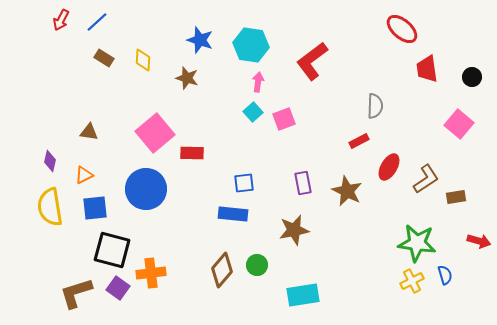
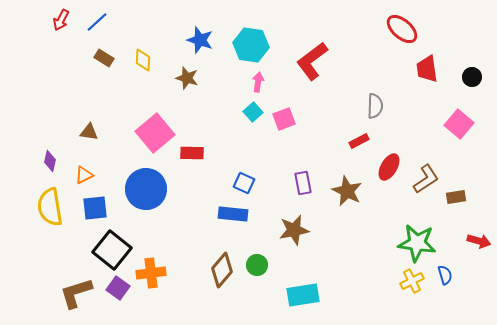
blue square at (244, 183): rotated 30 degrees clockwise
black square at (112, 250): rotated 24 degrees clockwise
